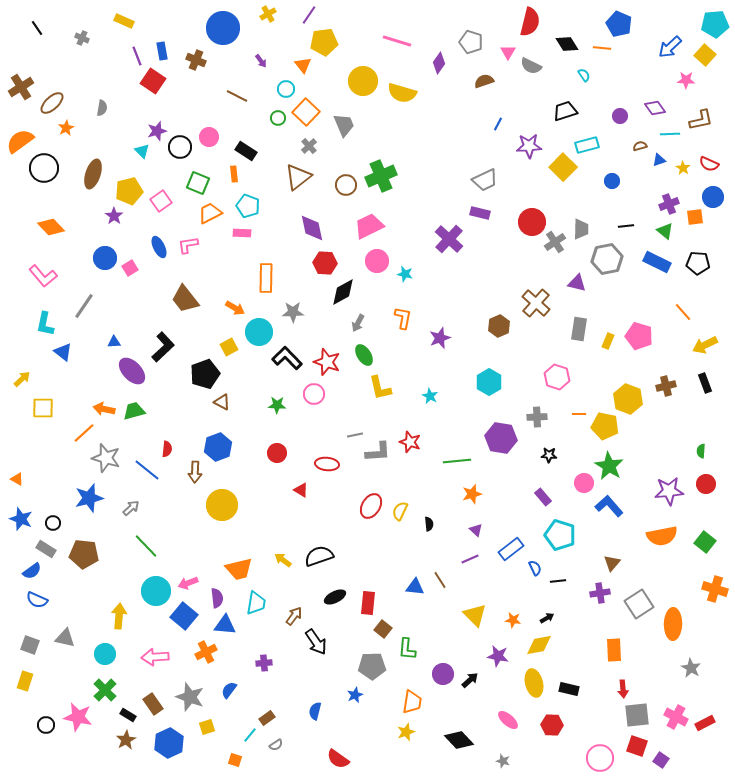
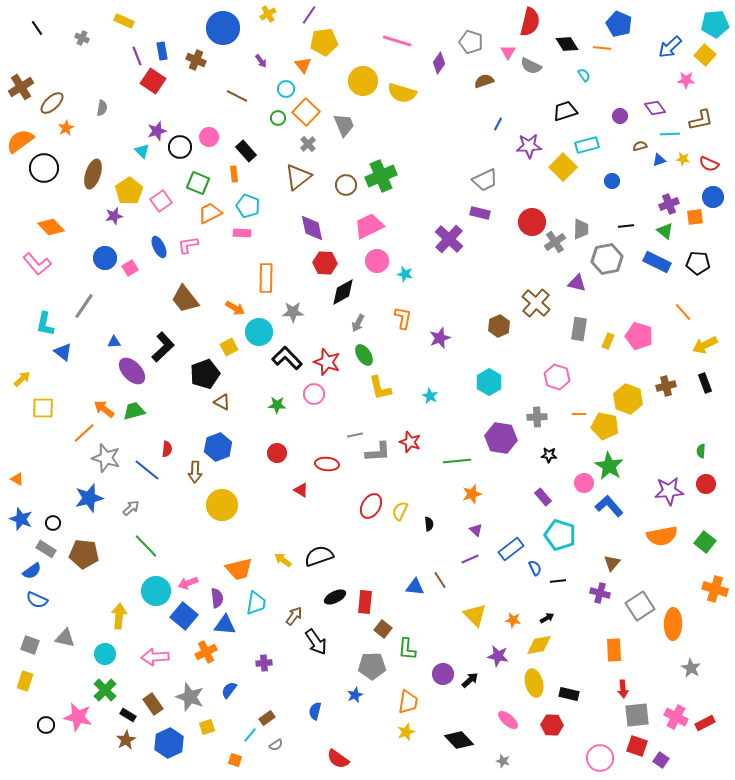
gray cross at (309, 146): moved 1 px left, 2 px up
black rectangle at (246, 151): rotated 15 degrees clockwise
yellow star at (683, 168): moved 9 px up; rotated 24 degrees counterclockwise
yellow pentagon at (129, 191): rotated 20 degrees counterclockwise
purple star at (114, 216): rotated 24 degrees clockwise
pink L-shape at (43, 276): moved 6 px left, 12 px up
orange arrow at (104, 409): rotated 25 degrees clockwise
purple cross at (600, 593): rotated 24 degrees clockwise
red rectangle at (368, 603): moved 3 px left, 1 px up
gray square at (639, 604): moved 1 px right, 2 px down
black rectangle at (569, 689): moved 5 px down
orange trapezoid at (412, 702): moved 4 px left
